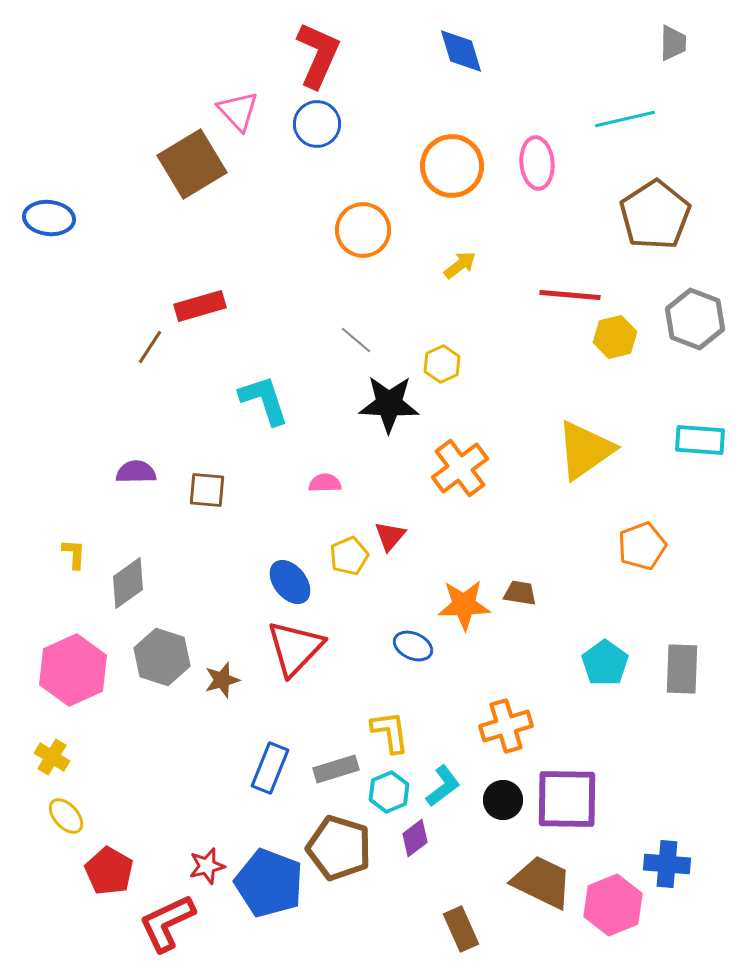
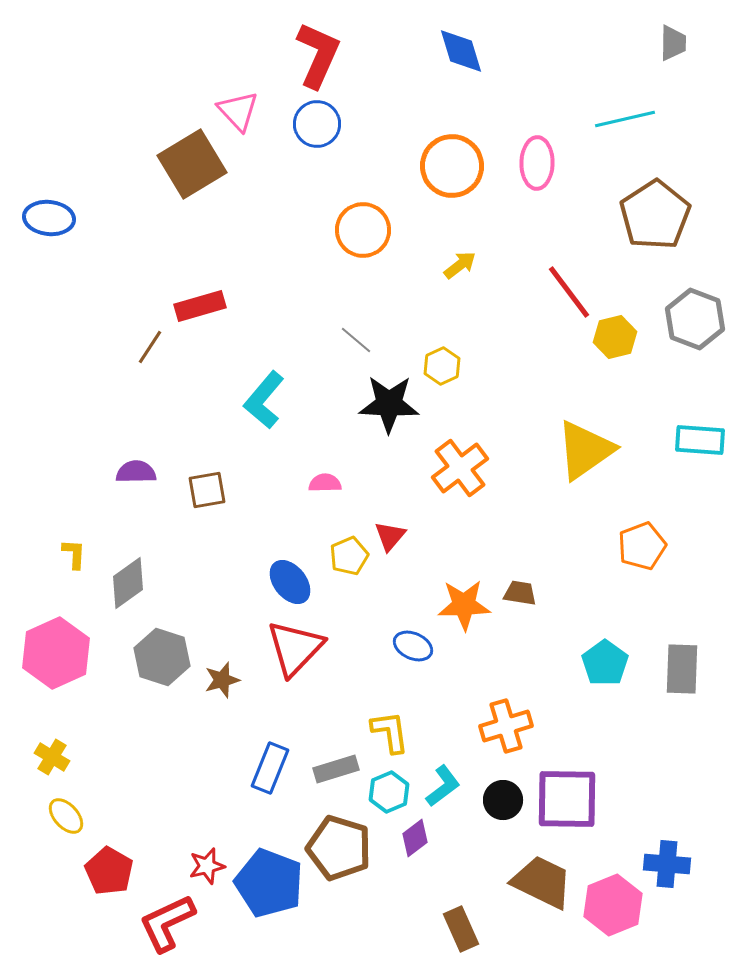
pink ellipse at (537, 163): rotated 6 degrees clockwise
red line at (570, 295): moved 1 px left, 3 px up; rotated 48 degrees clockwise
yellow hexagon at (442, 364): moved 2 px down
cyan L-shape at (264, 400): rotated 122 degrees counterclockwise
brown square at (207, 490): rotated 15 degrees counterclockwise
pink hexagon at (73, 670): moved 17 px left, 17 px up
